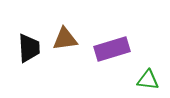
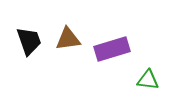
brown triangle: moved 3 px right
black trapezoid: moved 7 px up; rotated 16 degrees counterclockwise
